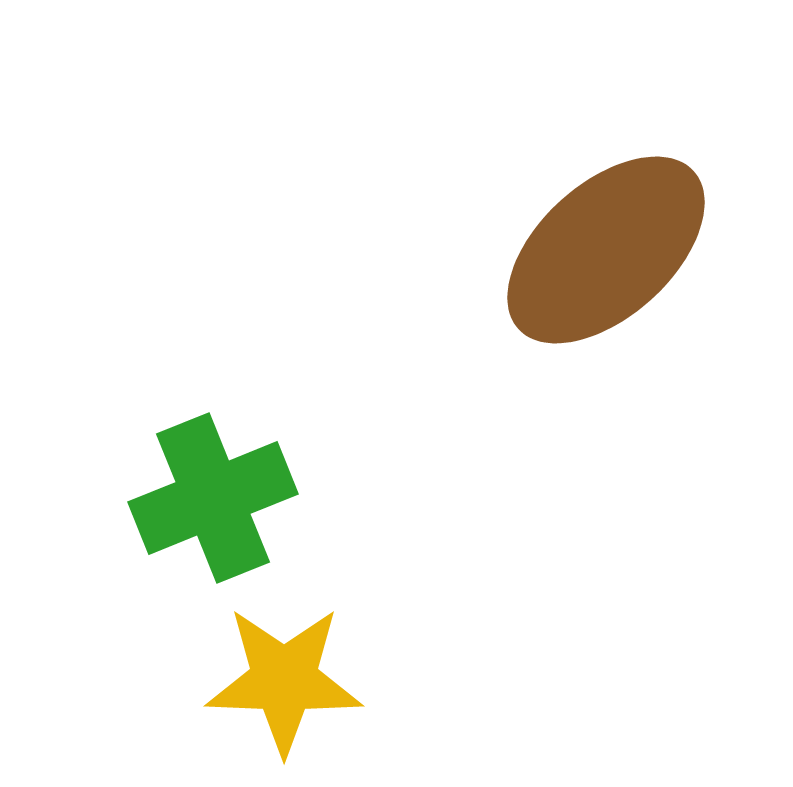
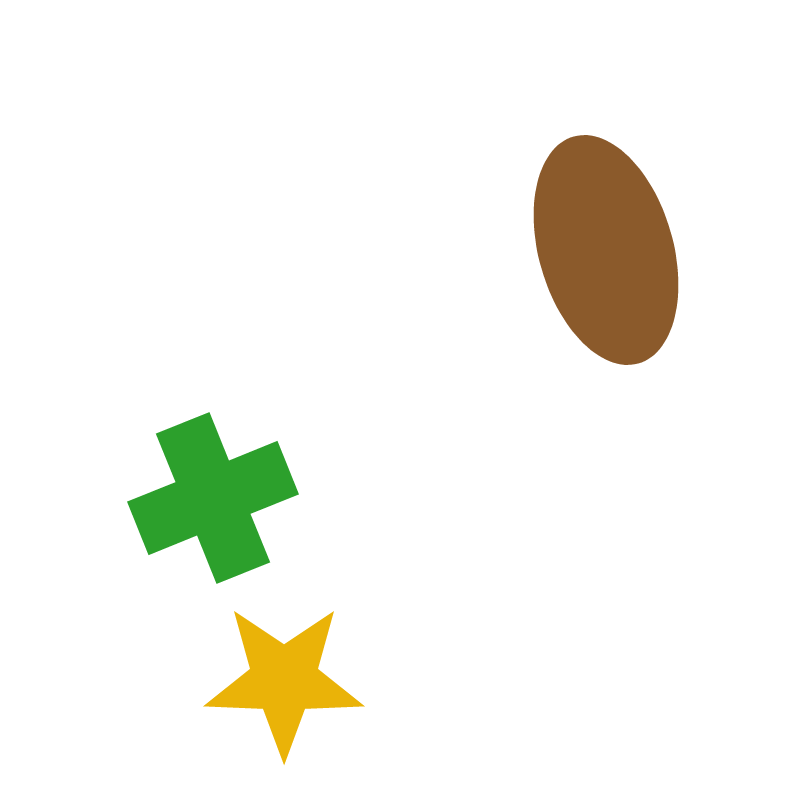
brown ellipse: rotated 64 degrees counterclockwise
